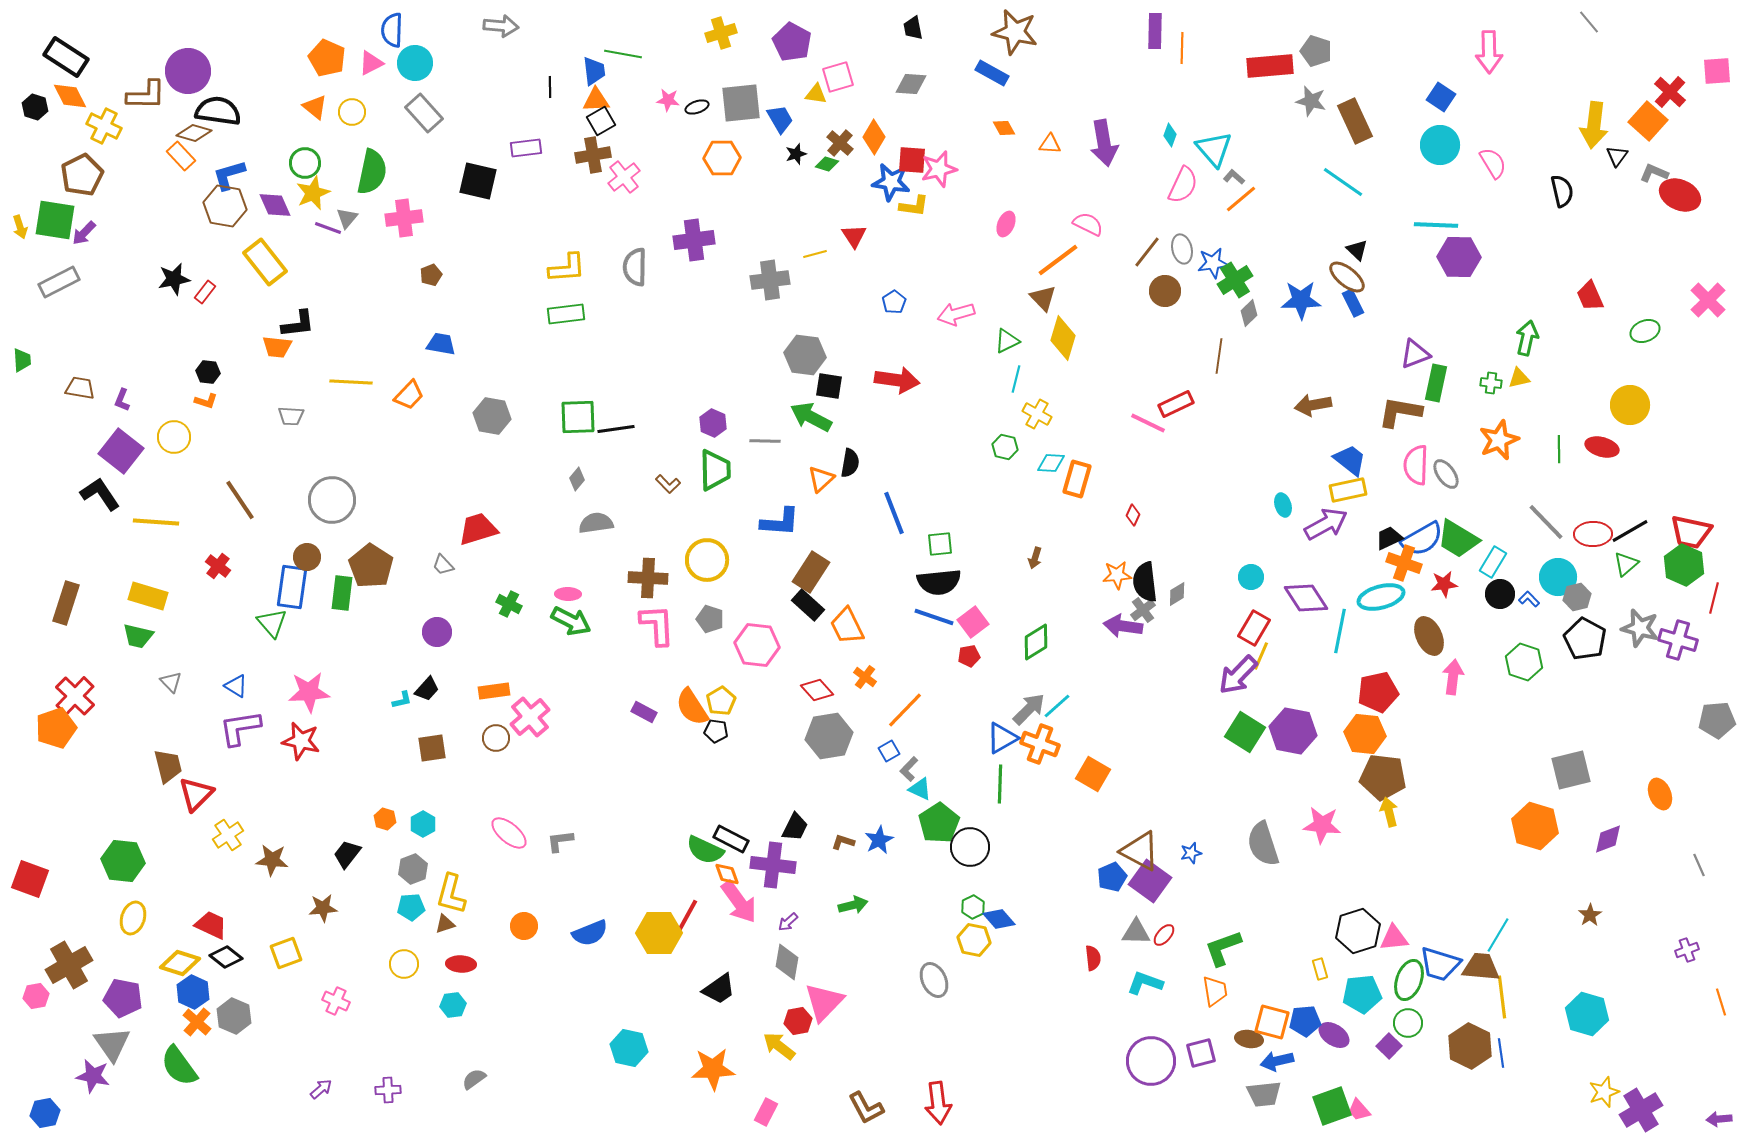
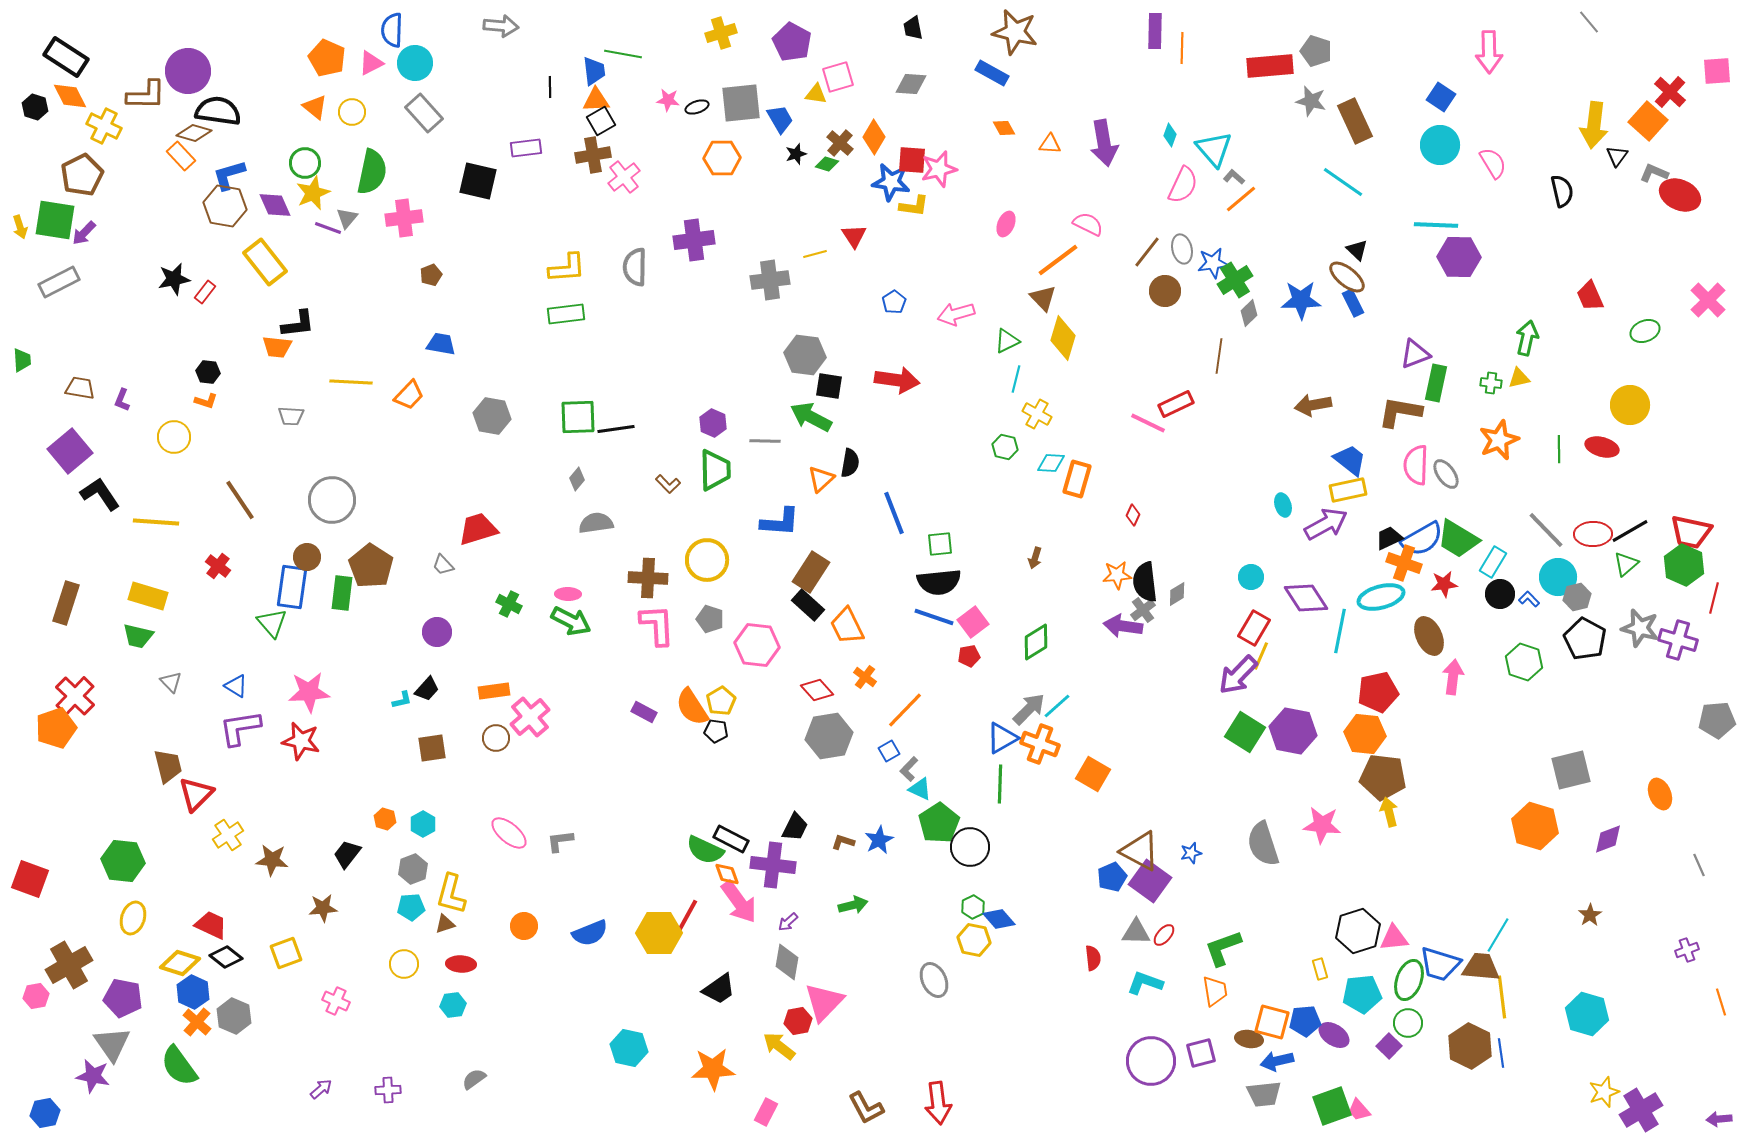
purple square at (121, 451): moved 51 px left; rotated 12 degrees clockwise
gray line at (1546, 522): moved 8 px down
